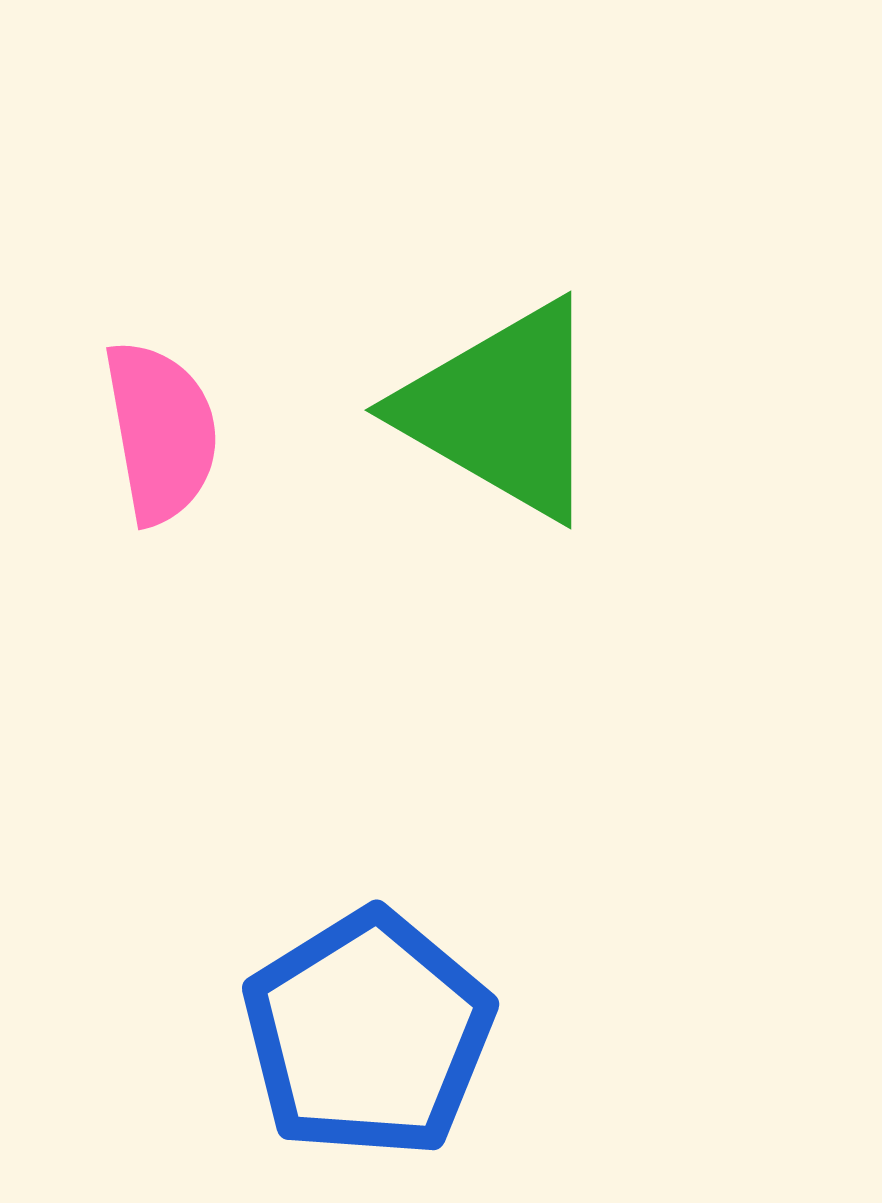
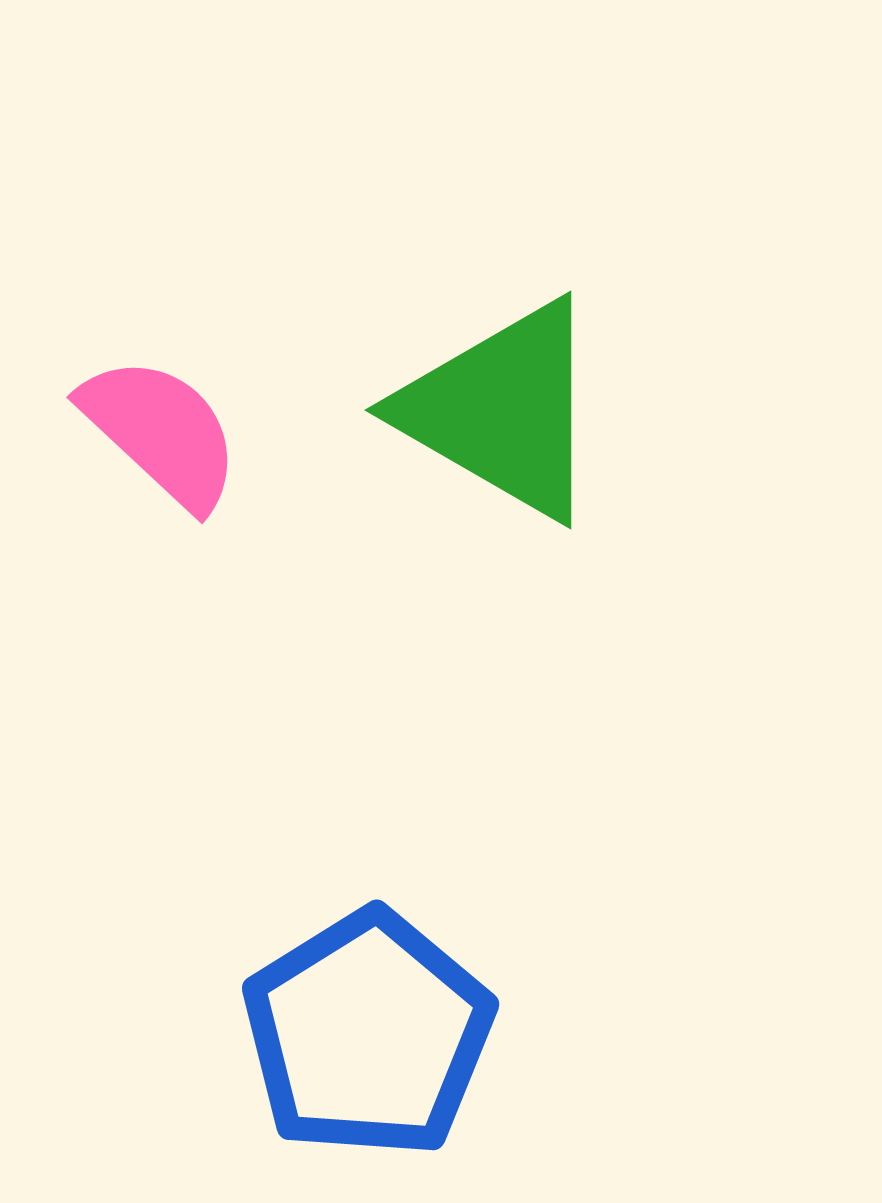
pink semicircle: rotated 37 degrees counterclockwise
